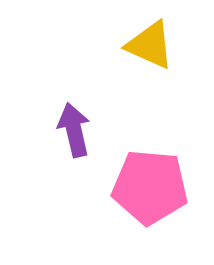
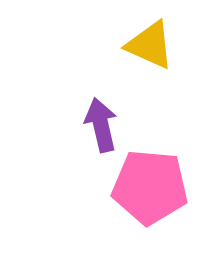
purple arrow: moved 27 px right, 5 px up
